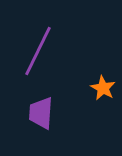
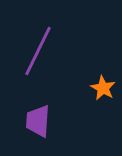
purple trapezoid: moved 3 px left, 8 px down
